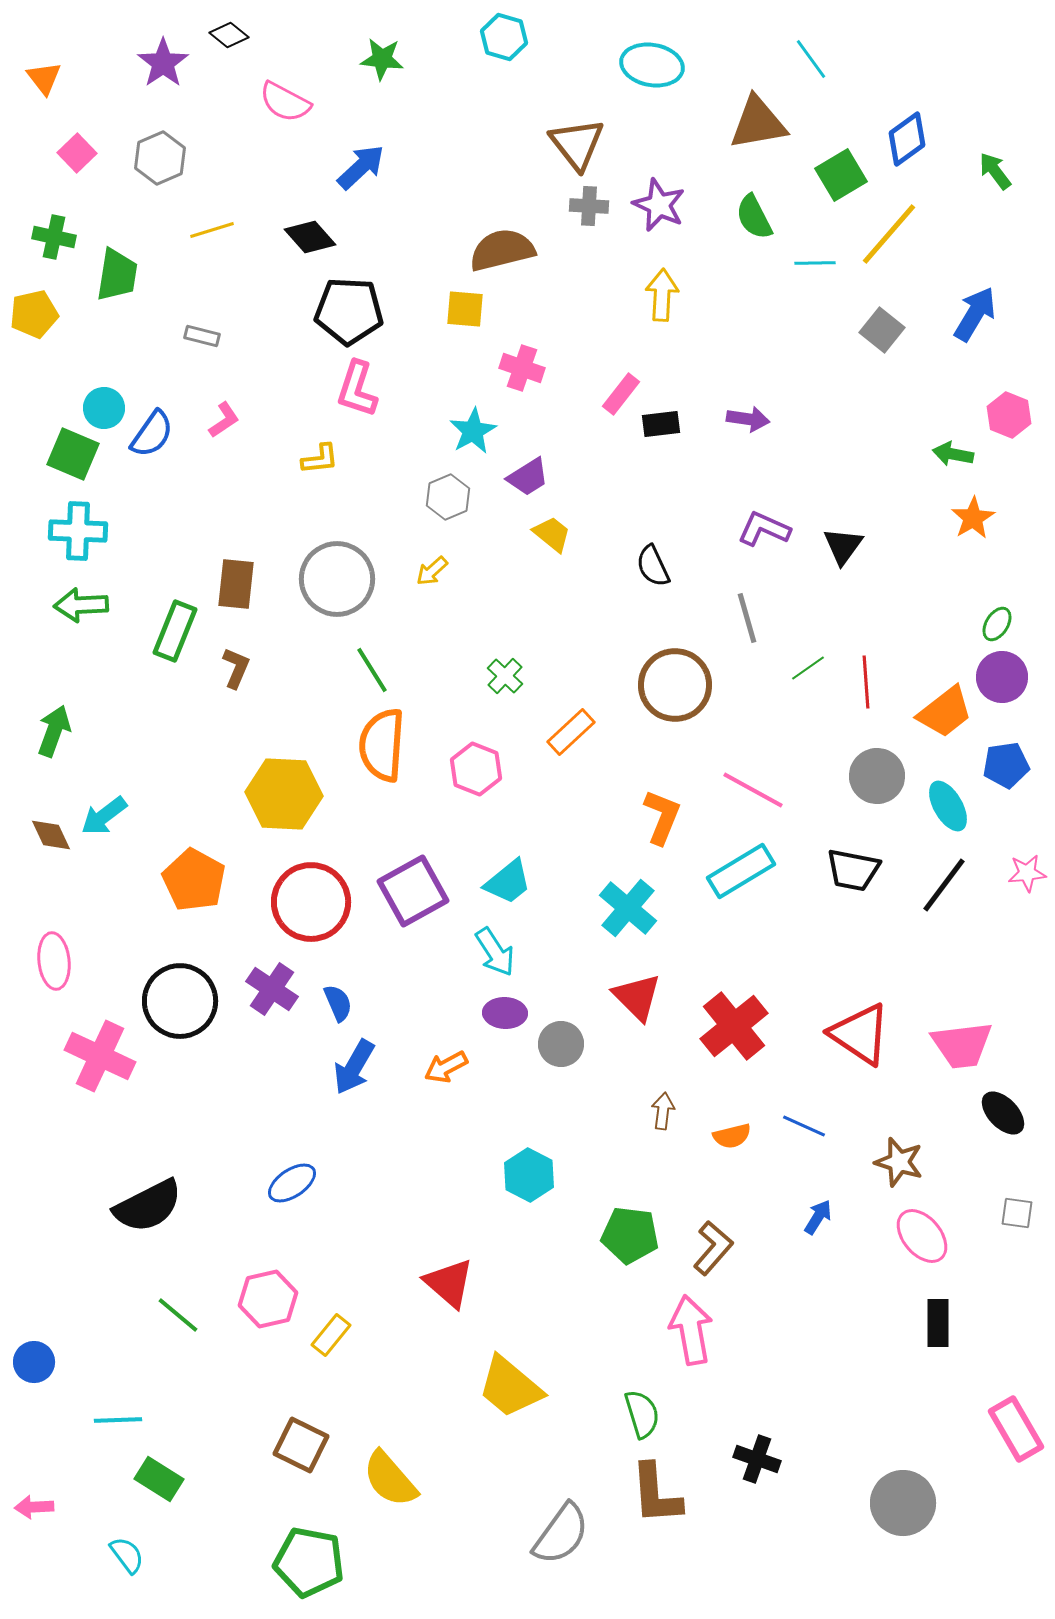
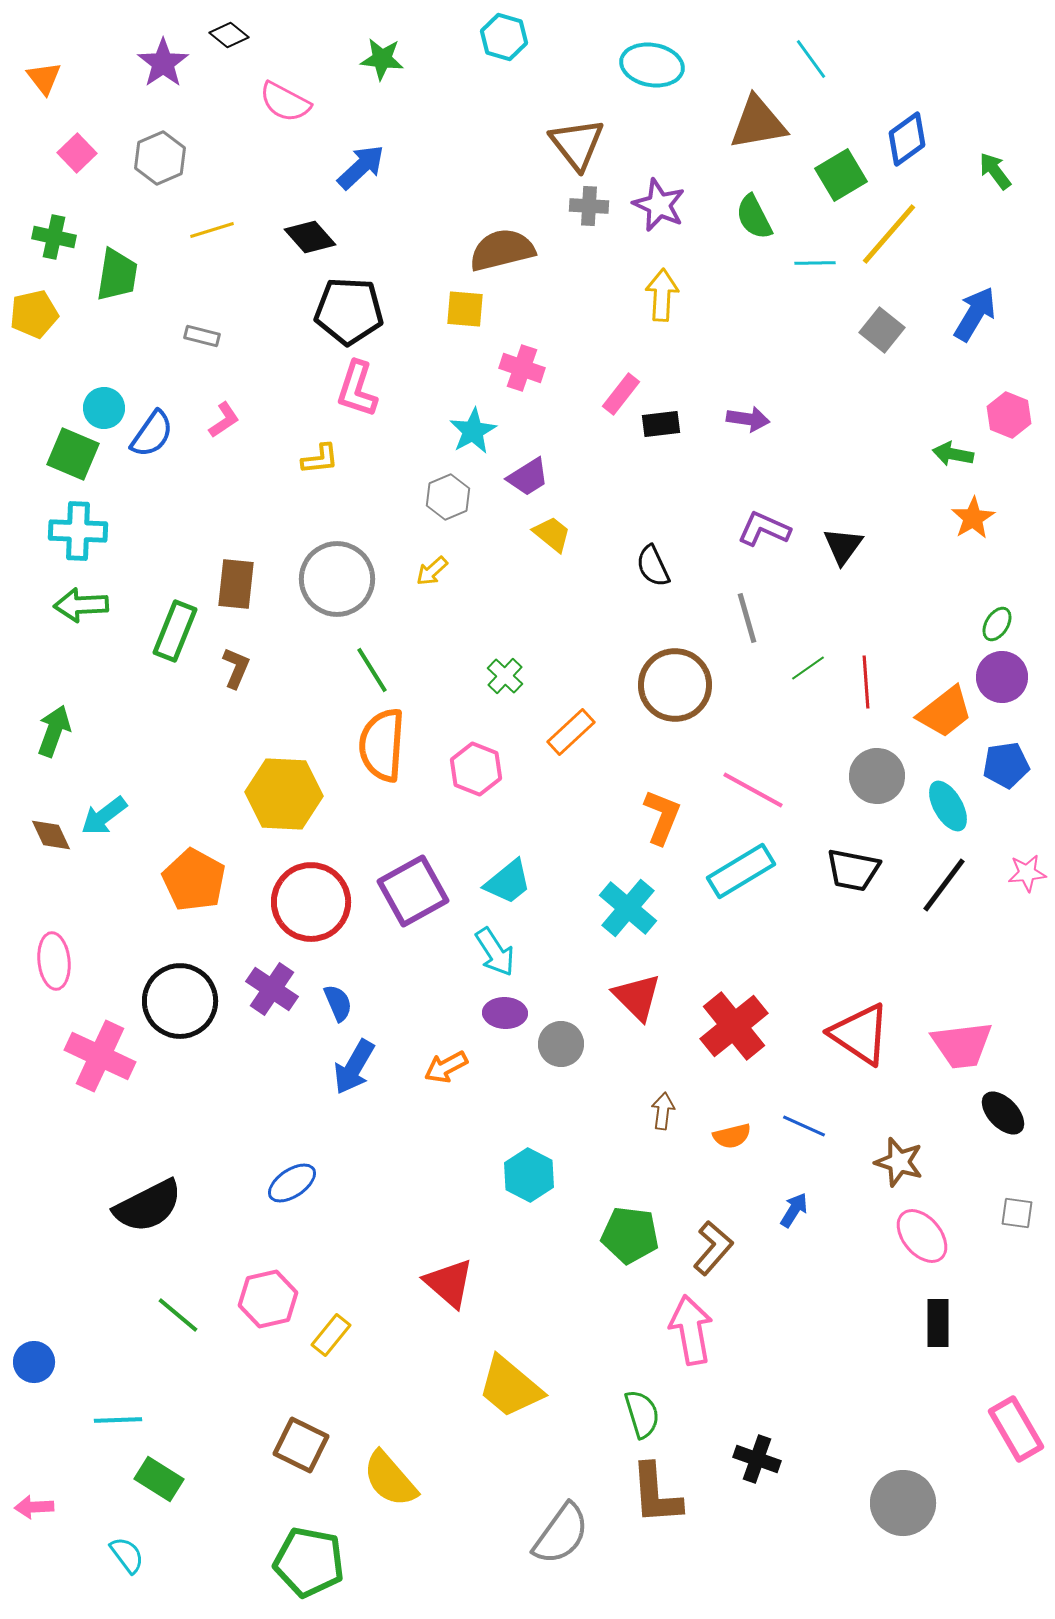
blue arrow at (818, 1217): moved 24 px left, 7 px up
